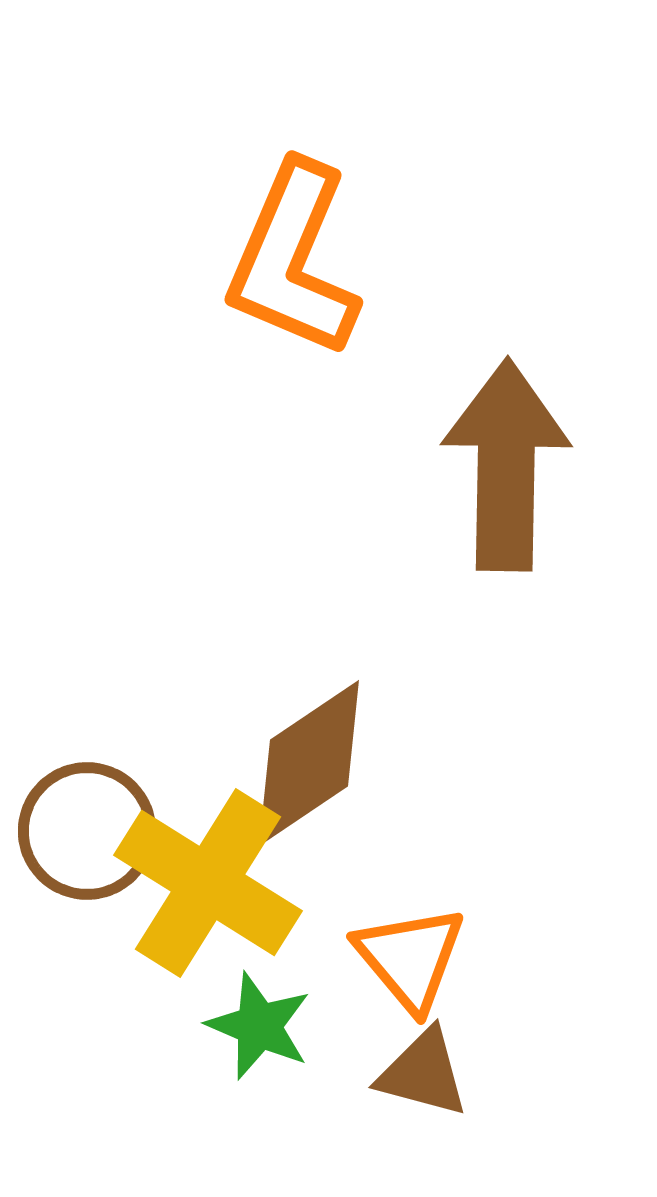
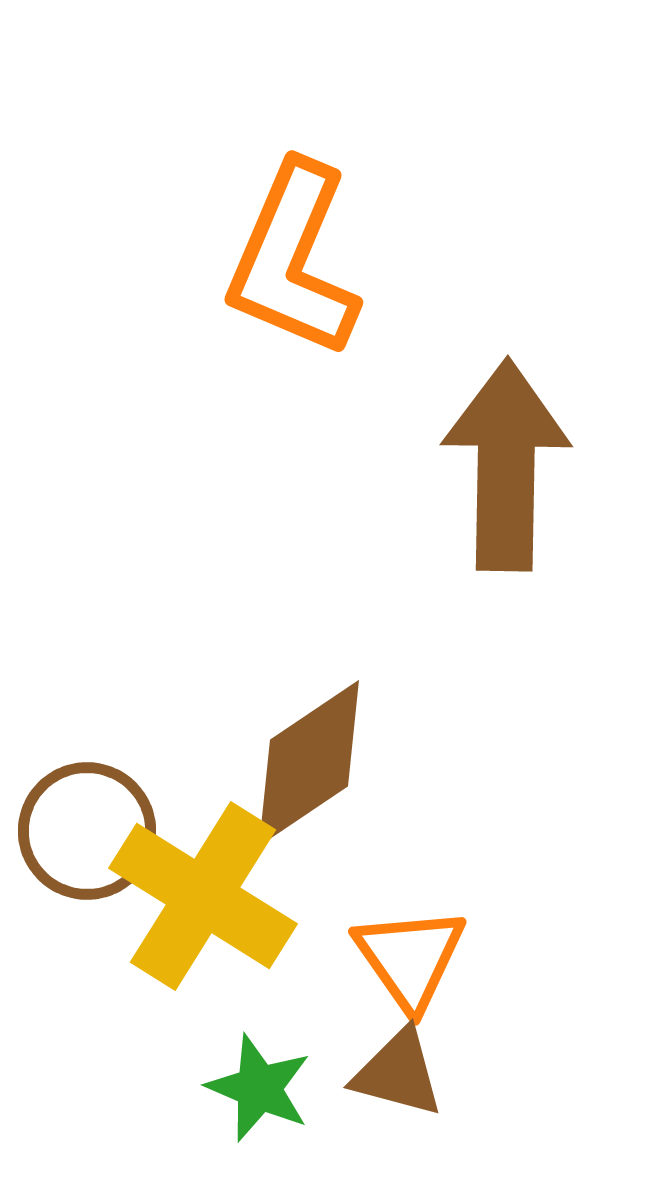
yellow cross: moved 5 px left, 13 px down
orange triangle: rotated 5 degrees clockwise
green star: moved 62 px down
brown triangle: moved 25 px left
